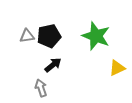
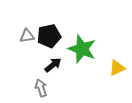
green star: moved 14 px left, 13 px down
